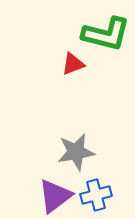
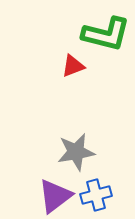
red triangle: moved 2 px down
